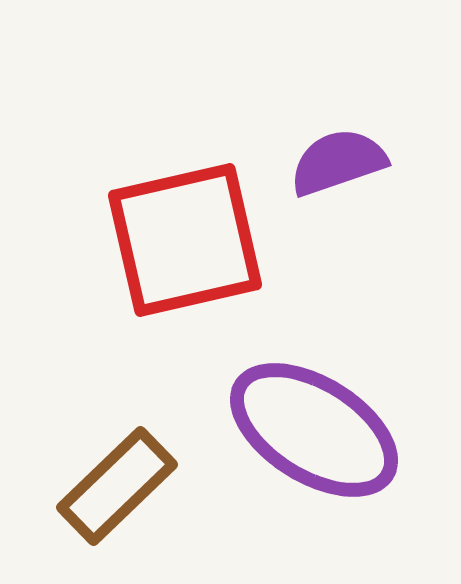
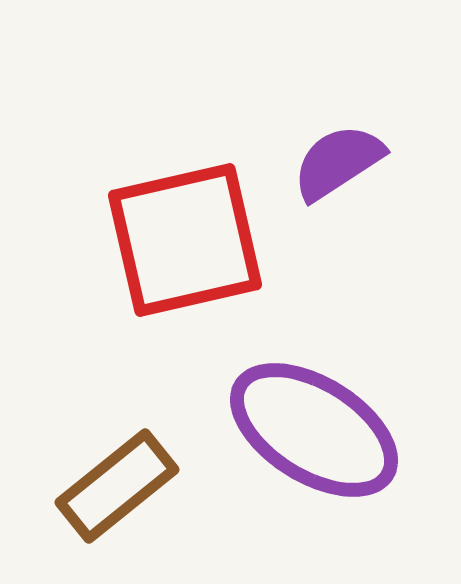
purple semicircle: rotated 14 degrees counterclockwise
brown rectangle: rotated 5 degrees clockwise
